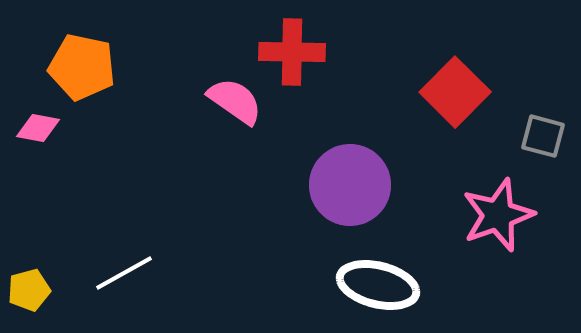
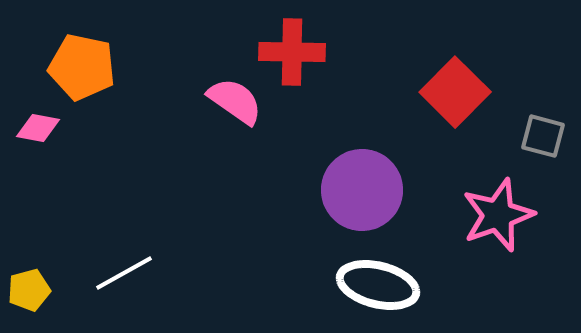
purple circle: moved 12 px right, 5 px down
